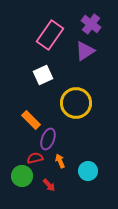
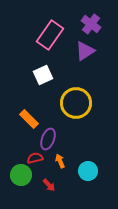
orange rectangle: moved 2 px left, 1 px up
green circle: moved 1 px left, 1 px up
